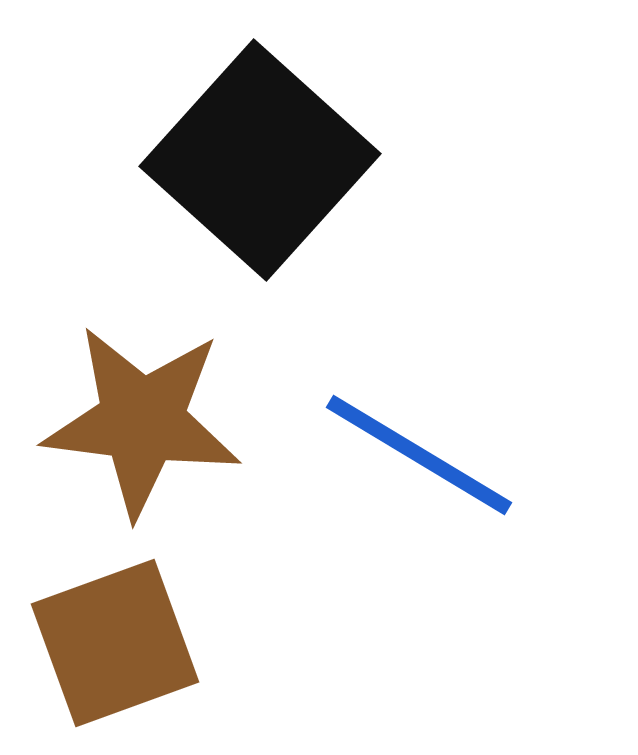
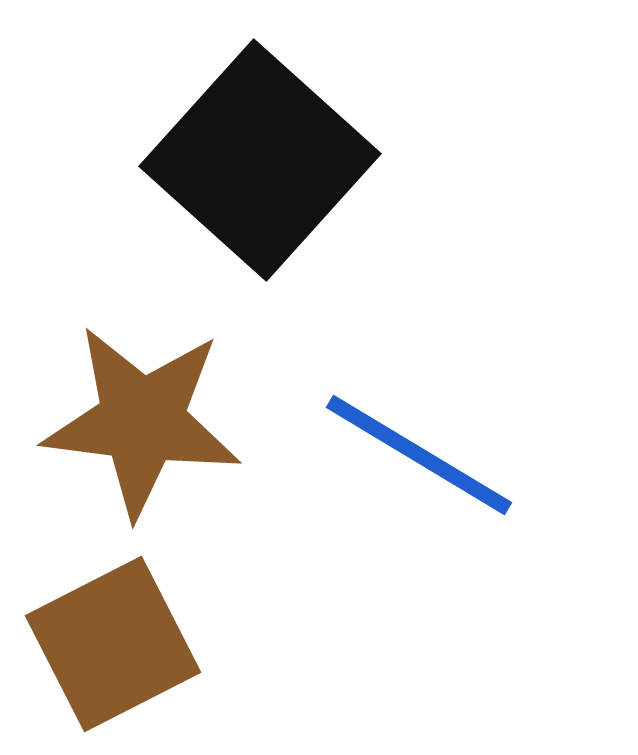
brown square: moved 2 px left, 1 px down; rotated 7 degrees counterclockwise
